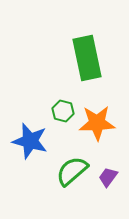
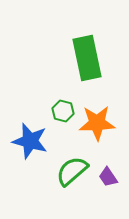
purple trapezoid: rotated 70 degrees counterclockwise
